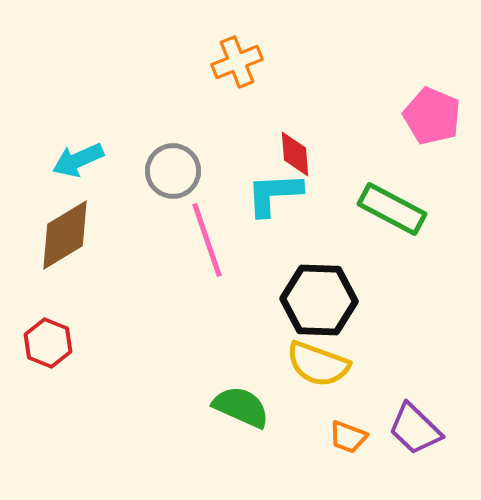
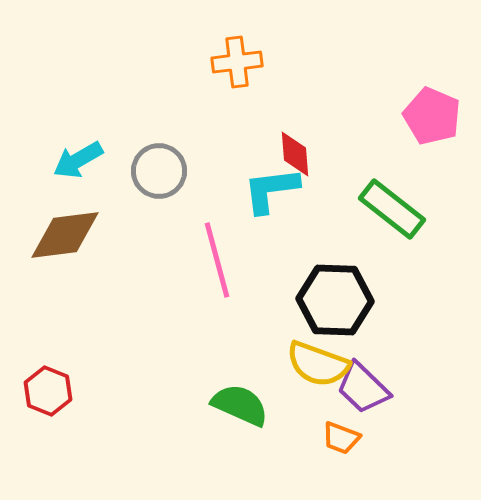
orange cross: rotated 15 degrees clockwise
cyan arrow: rotated 6 degrees counterclockwise
gray circle: moved 14 px left
cyan L-shape: moved 3 px left, 4 px up; rotated 4 degrees counterclockwise
green rectangle: rotated 10 degrees clockwise
brown diamond: rotated 24 degrees clockwise
pink line: moved 10 px right, 20 px down; rotated 4 degrees clockwise
black hexagon: moved 16 px right
red hexagon: moved 48 px down
green semicircle: moved 1 px left, 2 px up
purple trapezoid: moved 52 px left, 41 px up
orange trapezoid: moved 7 px left, 1 px down
